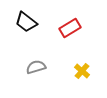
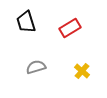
black trapezoid: rotated 35 degrees clockwise
